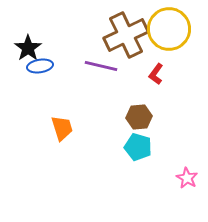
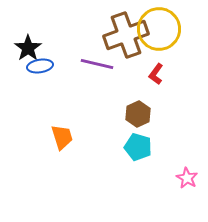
yellow circle: moved 10 px left
brown cross: rotated 6 degrees clockwise
purple line: moved 4 px left, 2 px up
brown hexagon: moved 1 px left, 3 px up; rotated 20 degrees counterclockwise
orange trapezoid: moved 9 px down
